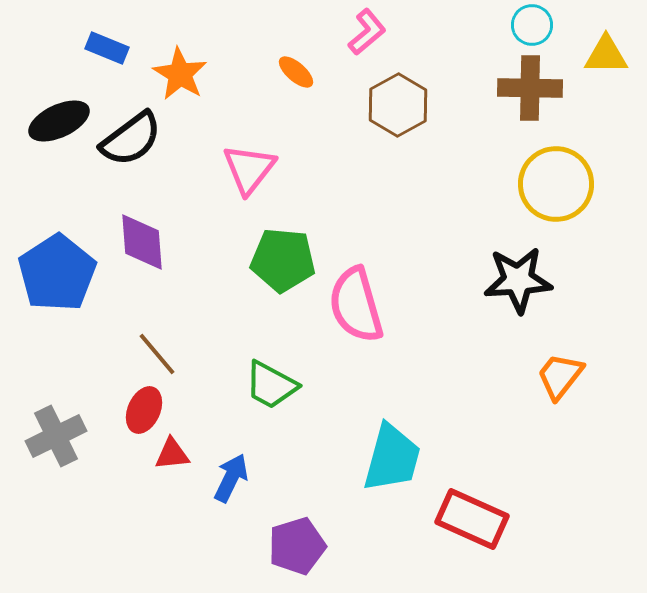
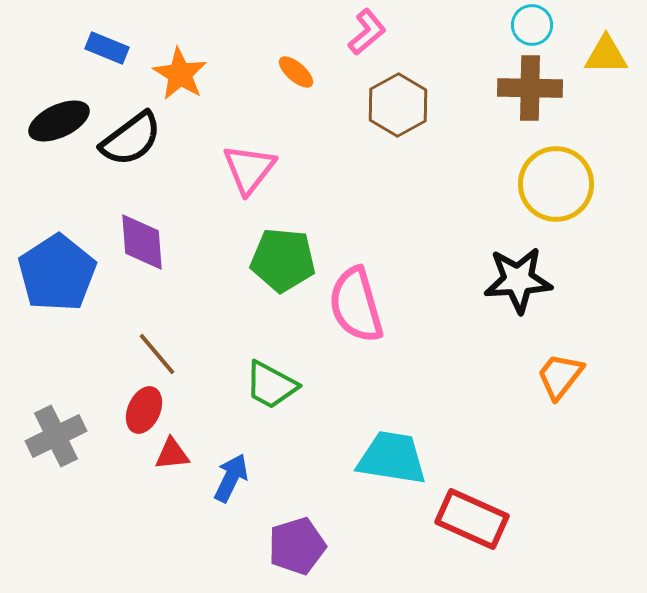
cyan trapezoid: rotated 96 degrees counterclockwise
